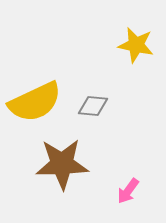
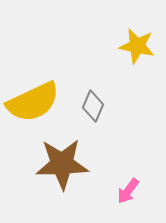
yellow star: moved 1 px right, 1 px down
yellow semicircle: moved 2 px left
gray diamond: rotated 72 degrees counterclockwise
